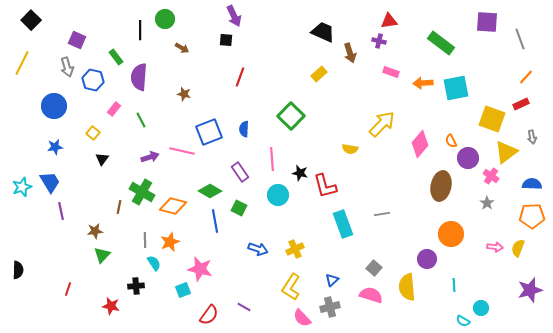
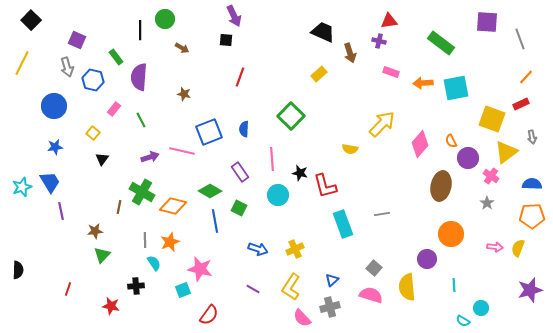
purple line at (244, 307): moved 9 px right, 18 px up
